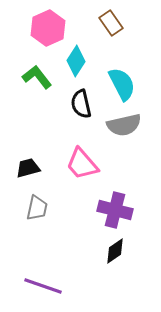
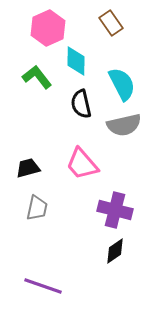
cyan diamond: rotated 32 degrees counterclockwise
